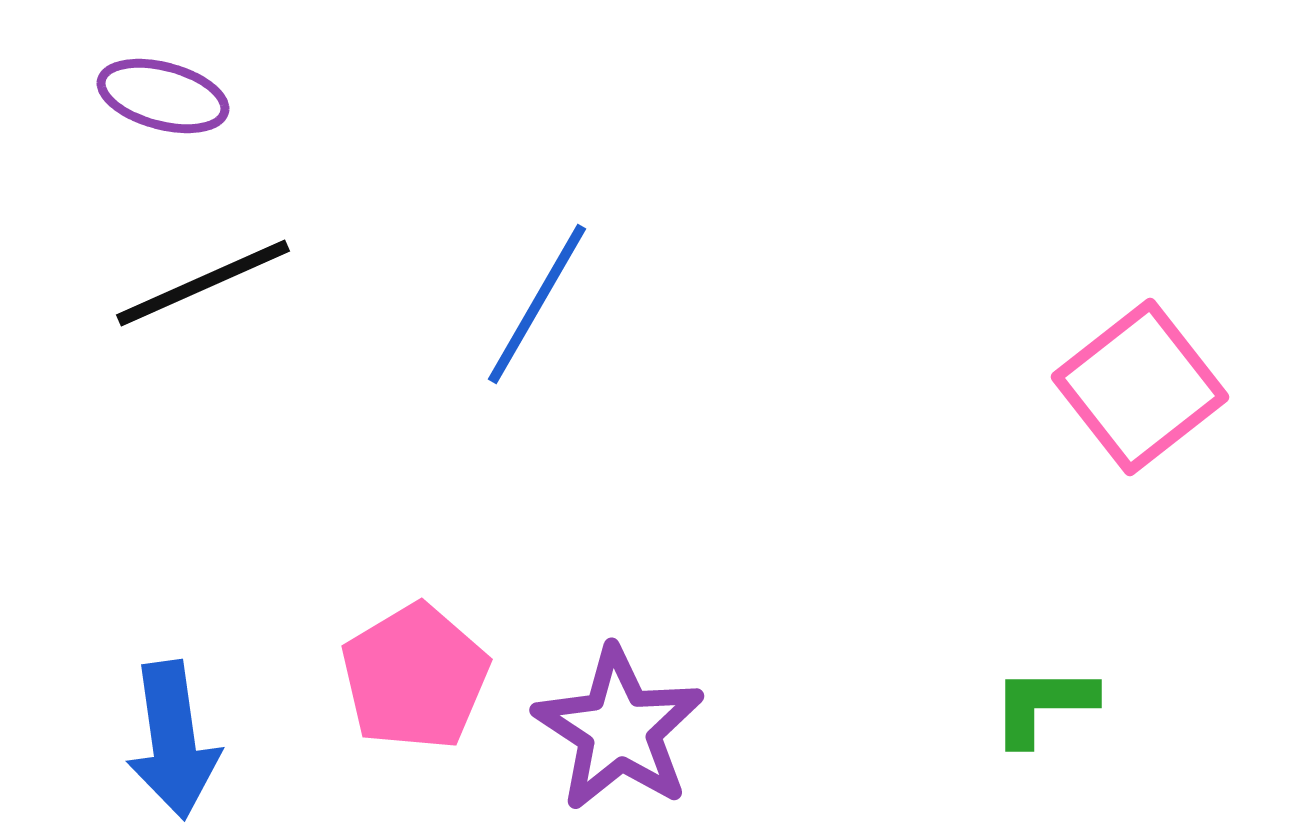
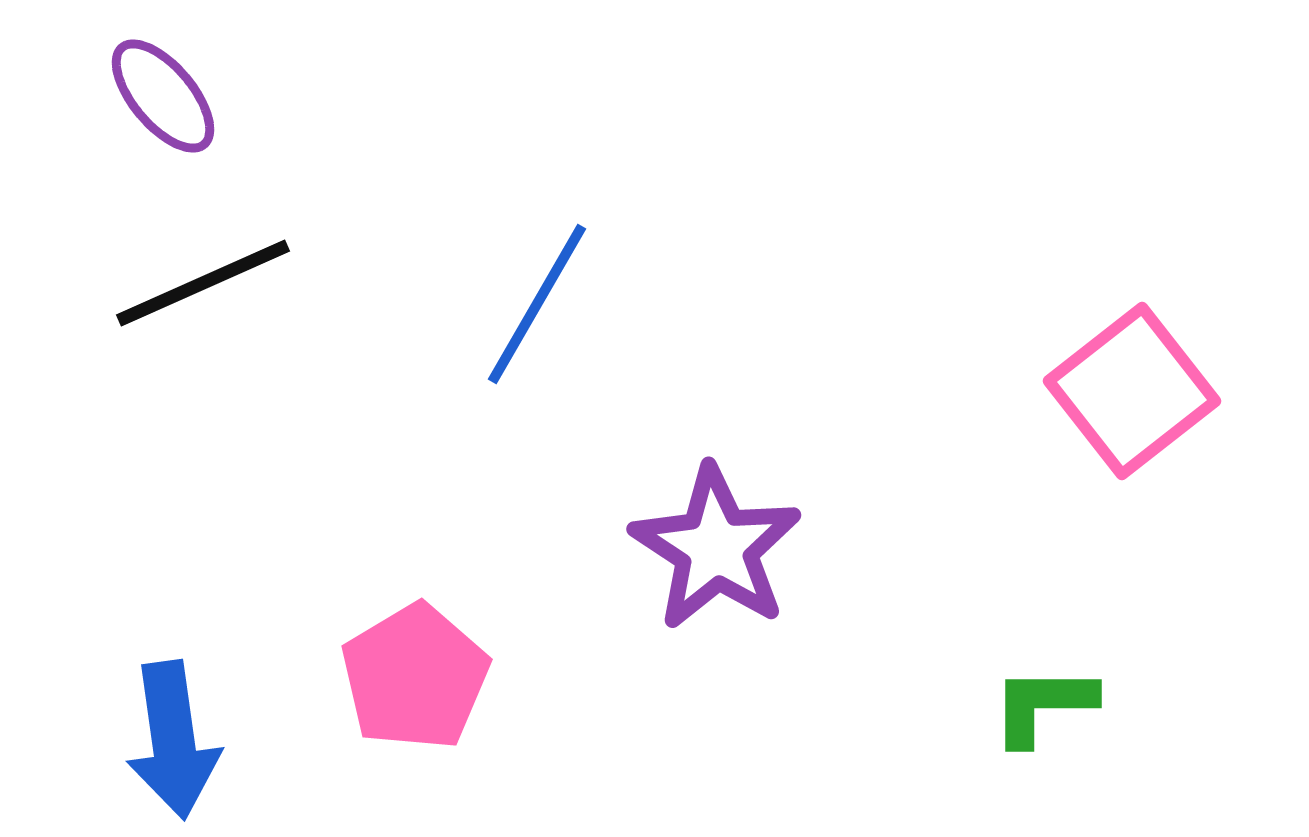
purple ellipse: rotated 35 degrees clockwise
pink square: moved 8 px left, 4 px down
purple star: moved 97 px right, 181 px up
